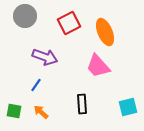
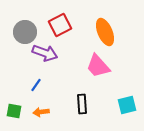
gray circle: moved 16 px down
red square: moved 9 px left, 2 px down
purple arrow: moved 4 px up
cyan square: moved 1 px left, 2 px up
orange arrow: rotated 49 degrees counterclockwise
